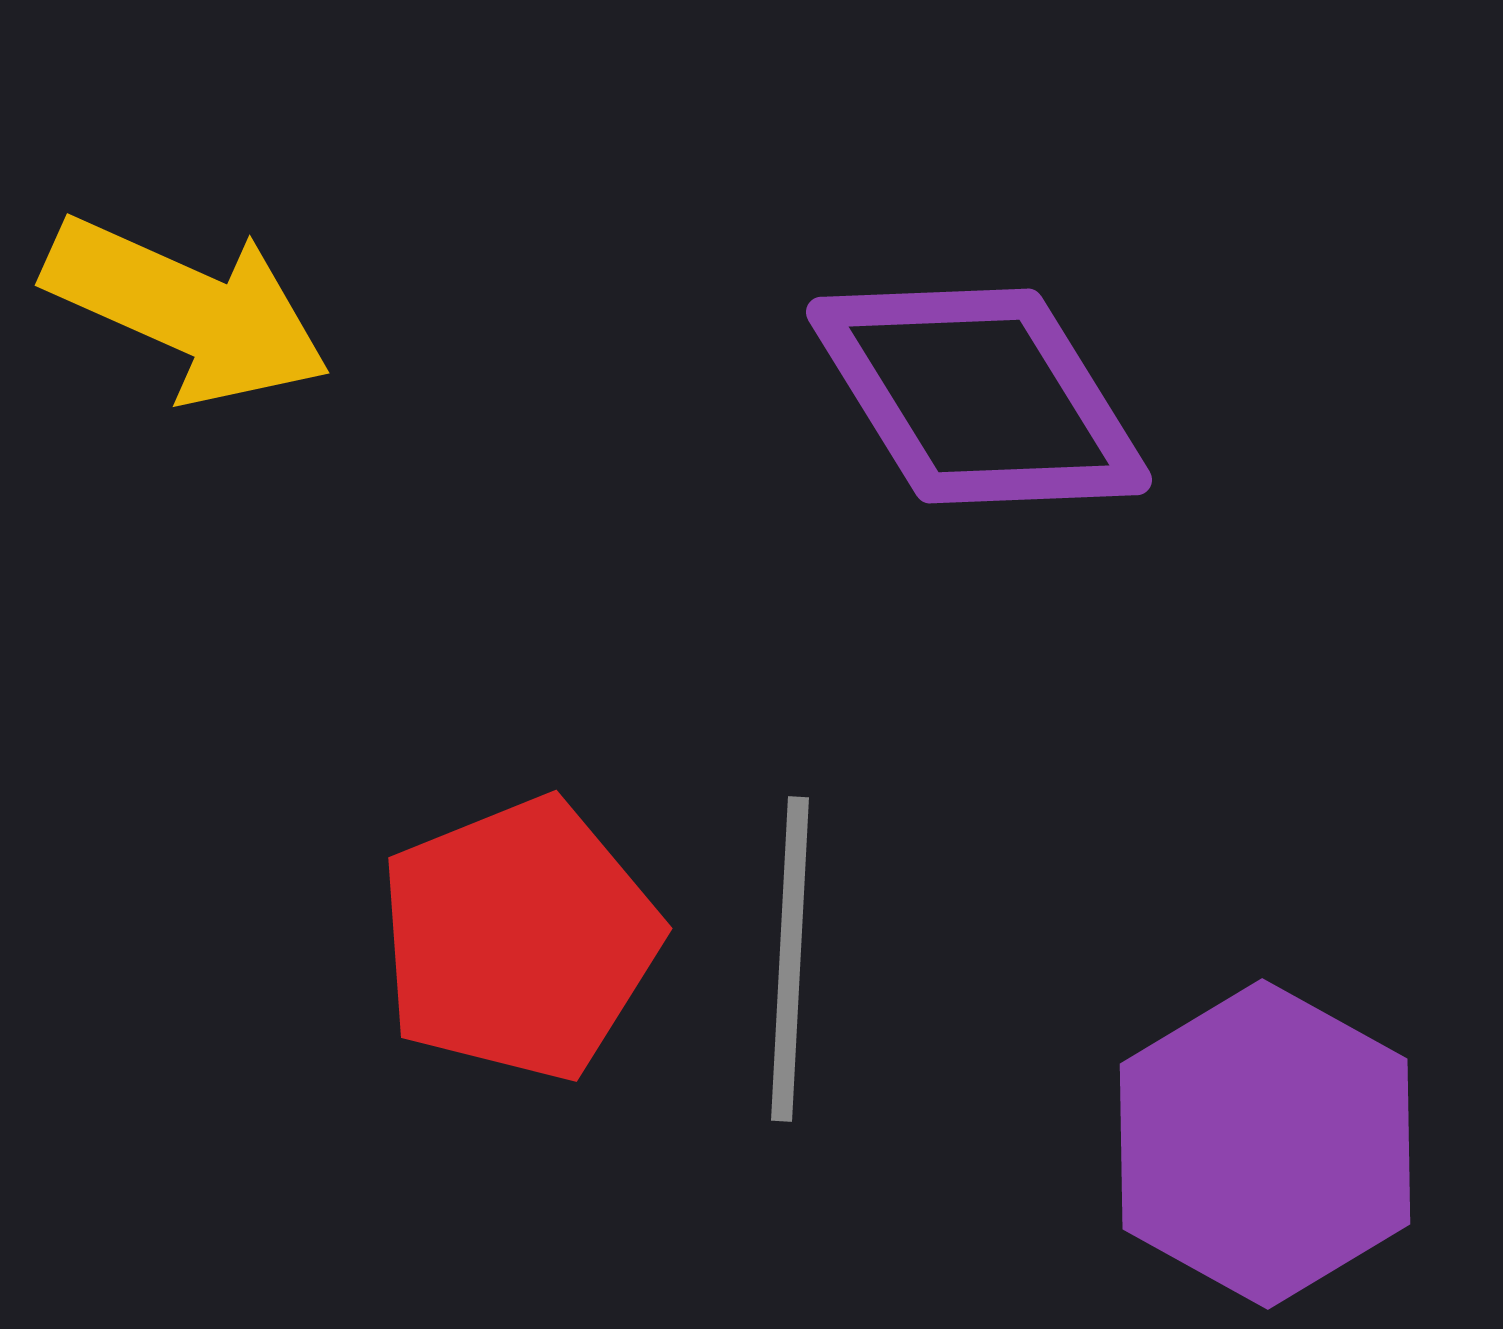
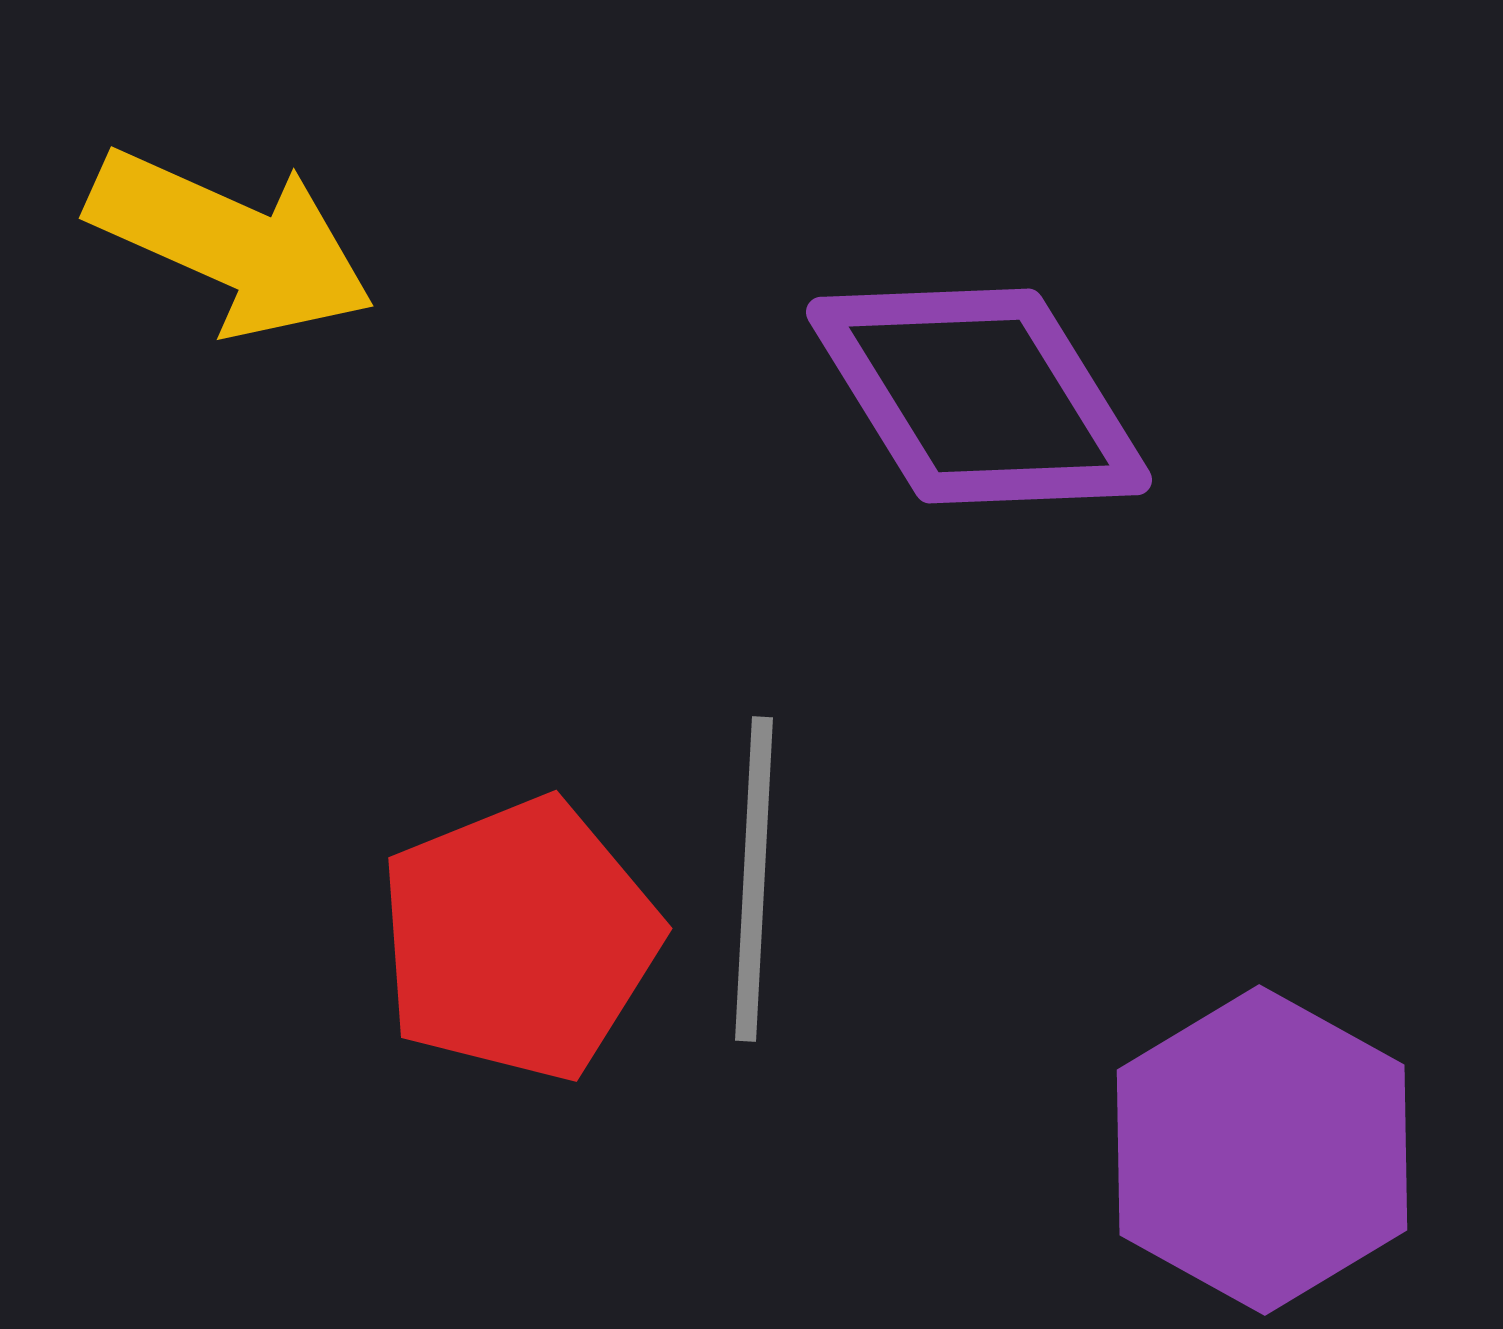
yellow arrow: moved 44 px right, 67 px up
gray line: moved 36 px left, 80 px up
purple hexagon: moved 3 px left, 6 px down
